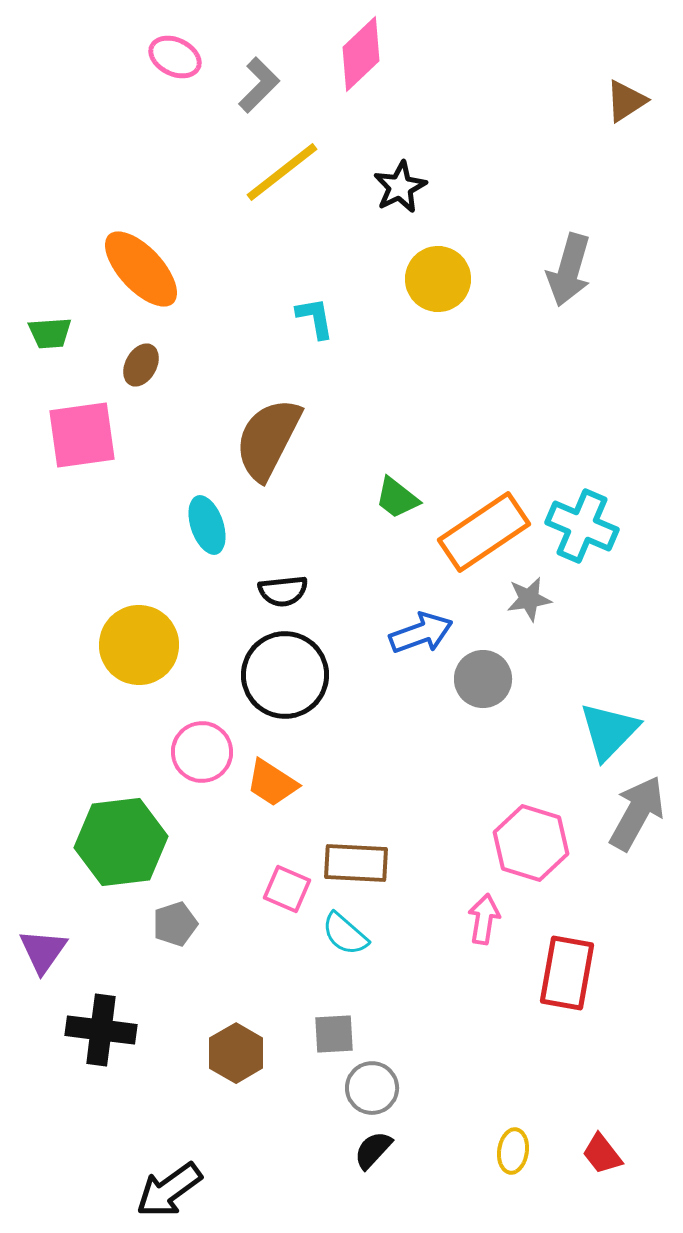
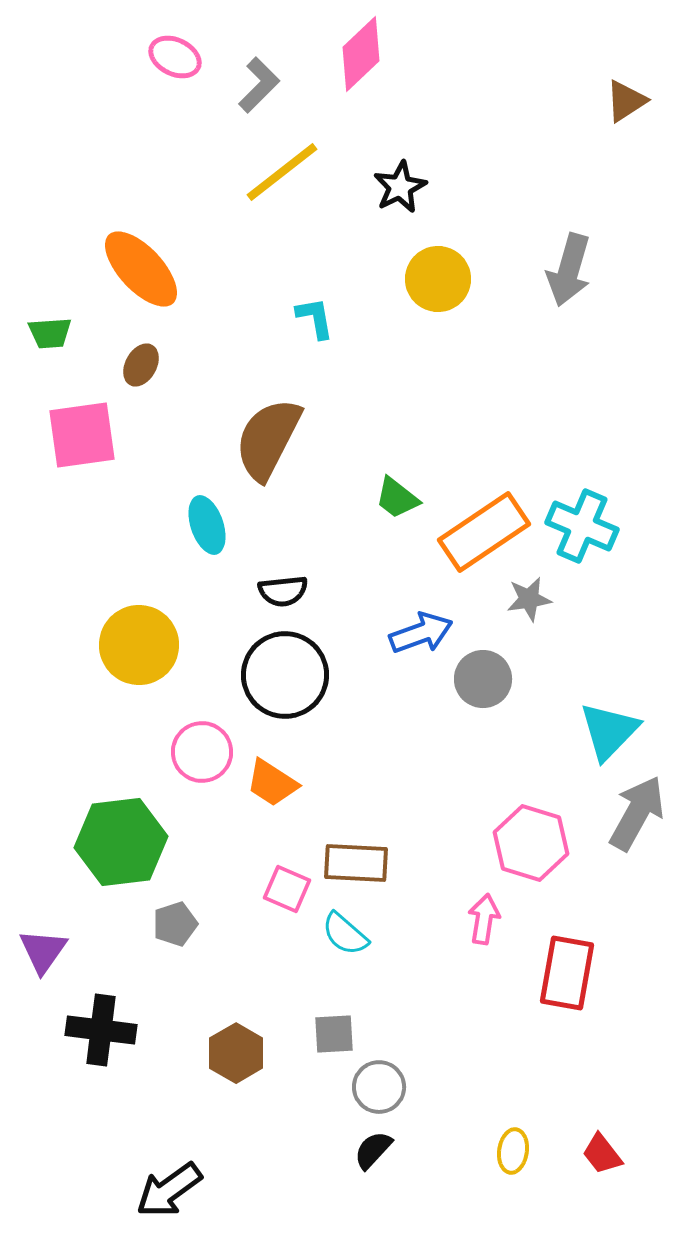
gray circle at (372, 1088): moved 7 px right, 1 px up
